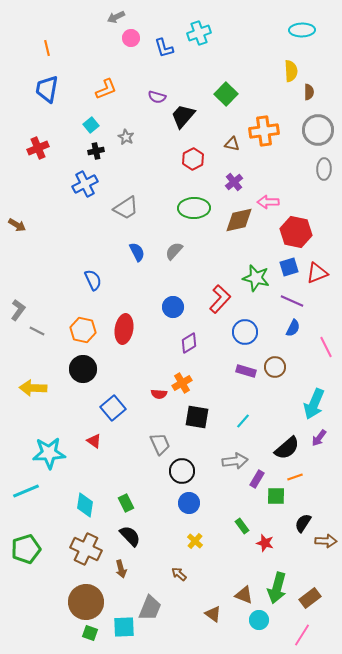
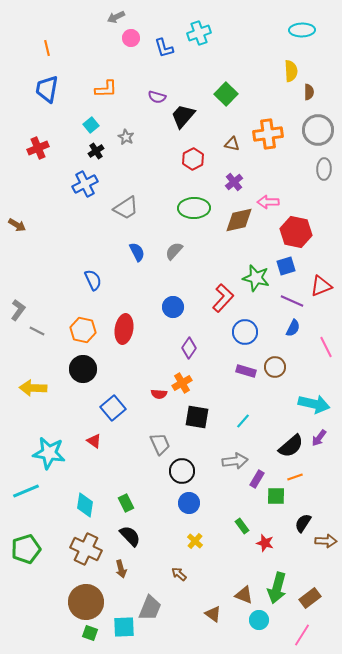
orange L-shape at (106, 89): rotated 20 degrees clockwise
orange cross at (264, 131): moved 4 px right, 3 px down
black cross at (96, 151): rotated 21 degrees counterclockwise
blue square at (289, 267): moved 3 px left, 1 px up
red triangle at (317, 273): moved 4 px right, 13 px down
red L-shape at (220, 299): moved 3 px right, 1 px up
purple diamond at (189, 343): moved 5 px down; rotated 25 degrees counterclockwise
cyan arrow at (314, 404): rotated 100 degrees counterclockwise
black semicircle at (287, 448): moved 4 px right, 2 px up
cyan star at (49, 453): rotated 12 degrees clockwise
